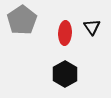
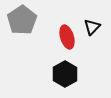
black triangle: rotated 18 degrees clockwise
red ellipse: moved 2 px right, 4 px down; rotated 20 degrees counterclockwise
